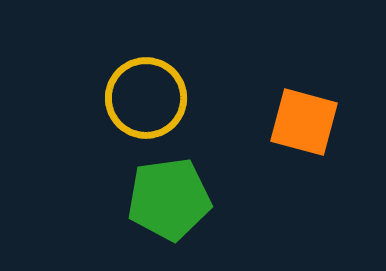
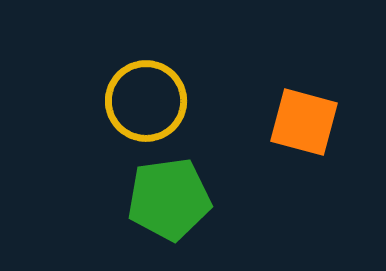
yellow circle: moved 3 px down
